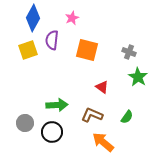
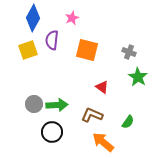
green semicircle: moved 1 px right, 5 px down
gray circle: moved 9 px right, 19 px up
